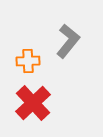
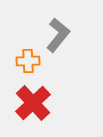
gray L-shape: moved 10 px left, 6 px up
